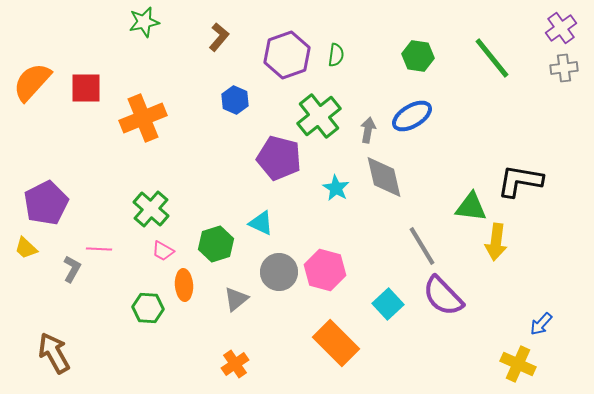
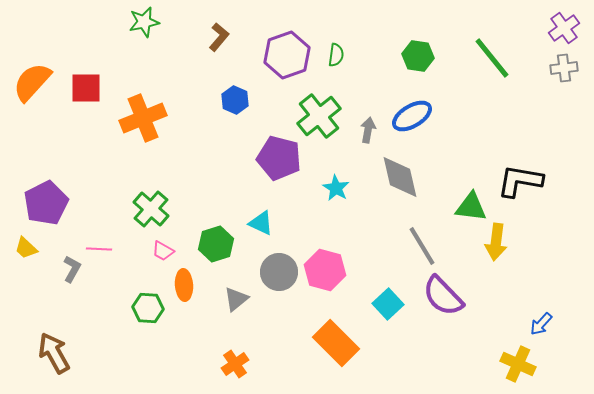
purple cross at (561, 28): moved 3 px right
gray diamond at (384, 177): moved 16 px right
